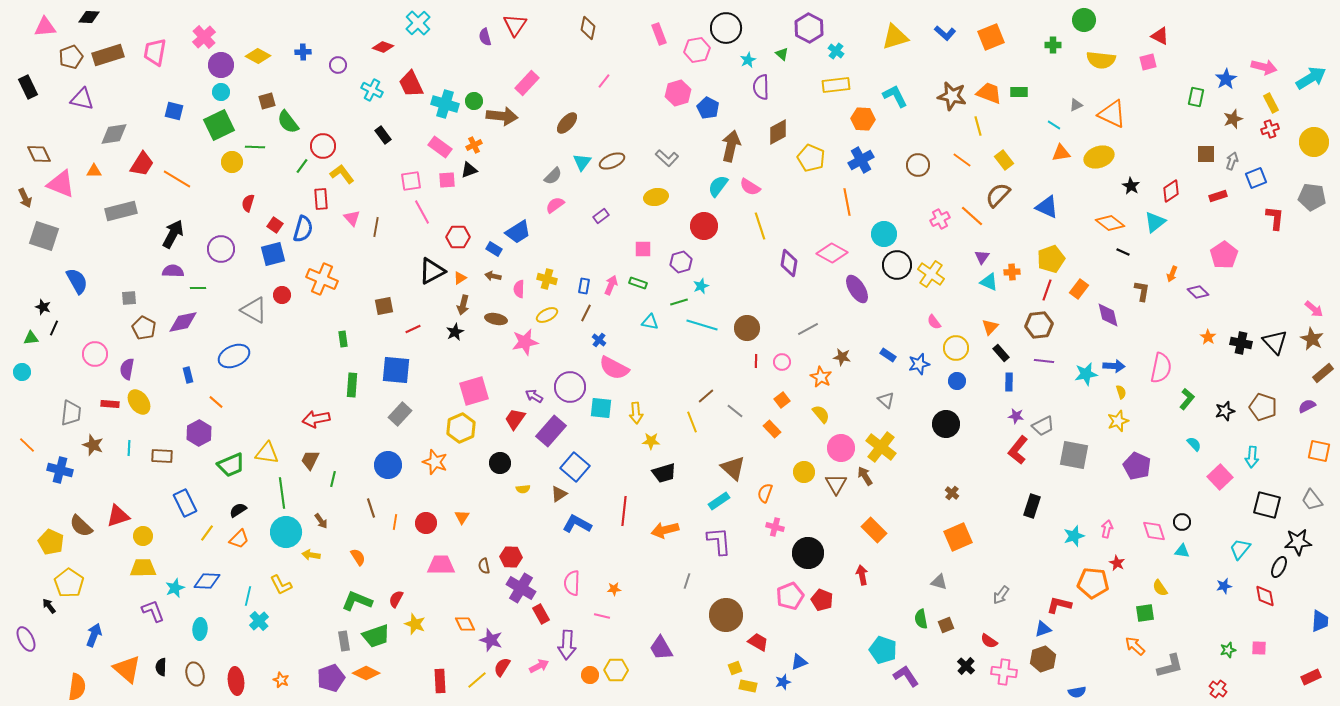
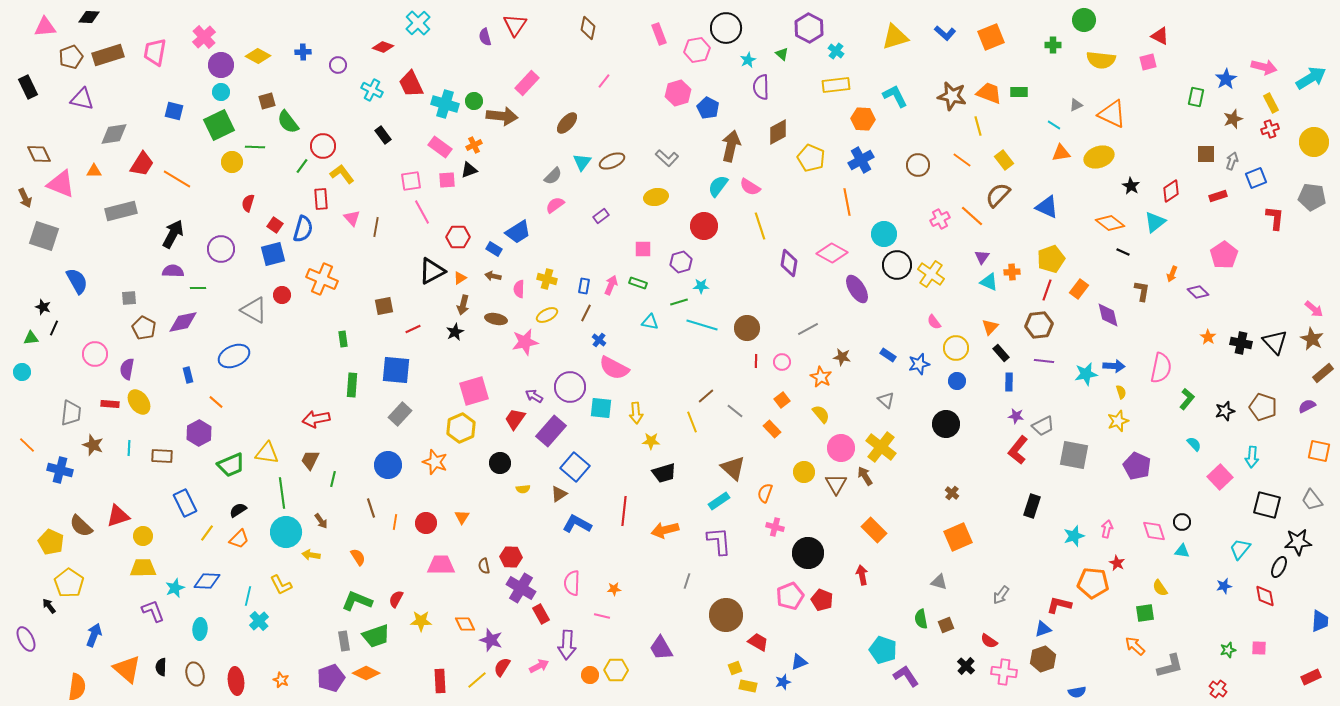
cyan star at (701, 286): rotated 21 degrees clockwise
yellow star at (415, 624): moved 6 px right, 3 px up; rotated 20 degrees counterclockwise
